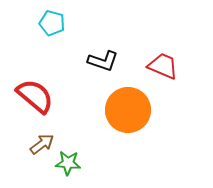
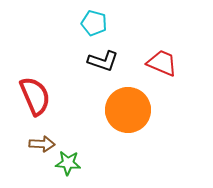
cyan pentagon: moved 42 px right
red trapezoid: moved 1 px left, 3 px up
red semicircle: rotated 27 degrees clockwise
brown arrow: rotated 40 degrees clockwise
